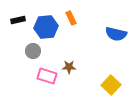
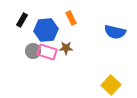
black rectangle: moved 4 px right; rotated 48 degrees counterclockwise
blue hexagon: moved 3 px down
blue semicircle: moved 1 px left, 2 px up
brown star: moved 3 px left, 19 px up
pink rectangle: moved 24 px up
